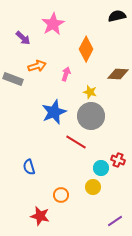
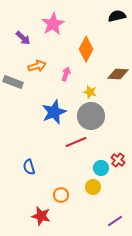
gray rectangle: moved 3 px down
red line: rotated 55 degrees counterclockwise
red cross: rotated 16 degrees clockwise
red star: moved 1 px right
